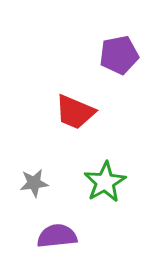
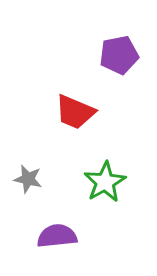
gray star: moved 6 px left, 4 px up; rotated 20 degrees clockwise
